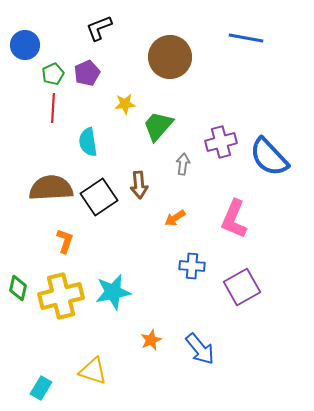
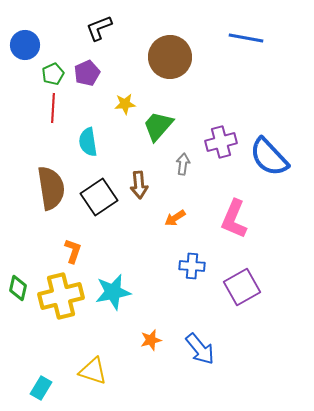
brown semicircle: rotated 84 degrees clockwise
orange L-shape: moved 8 px right, 10 px down
orange star: rotated 10 degrees clockwise
